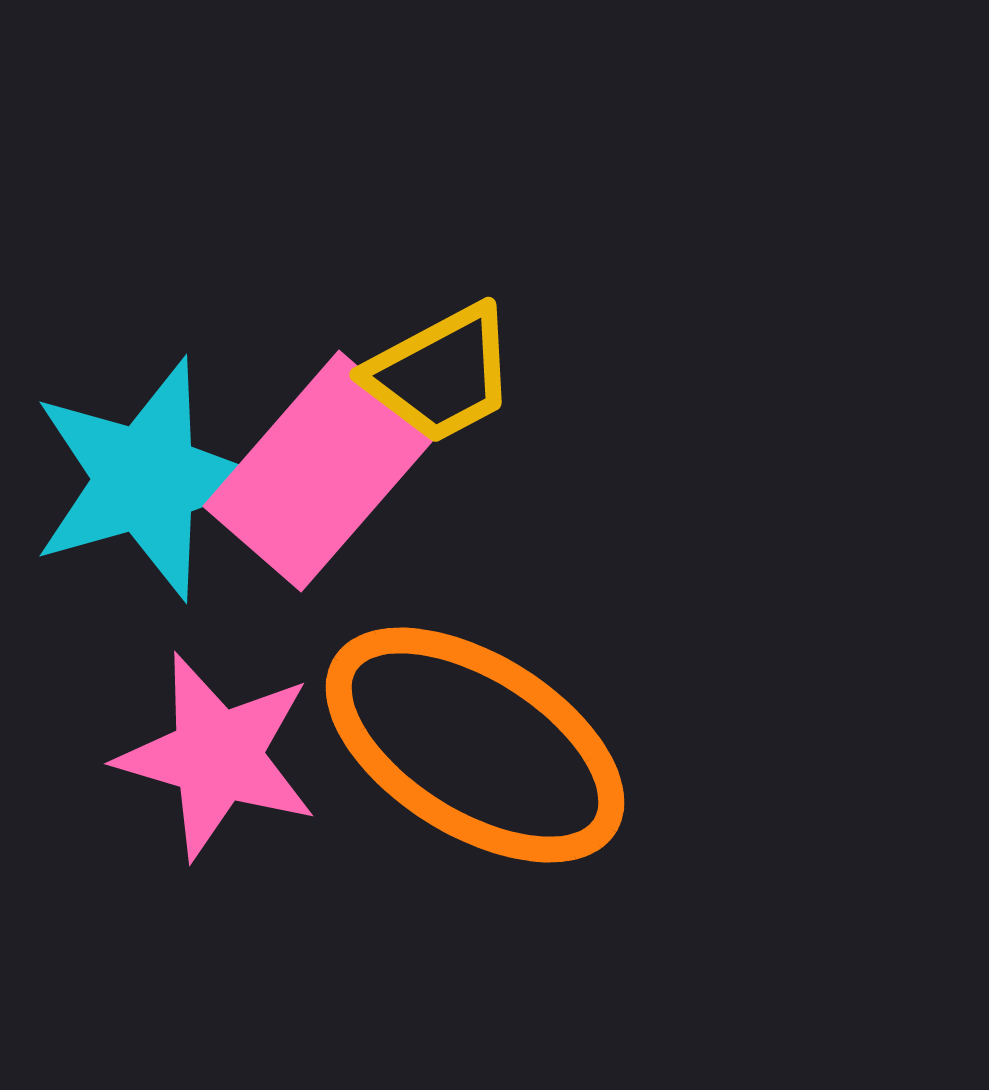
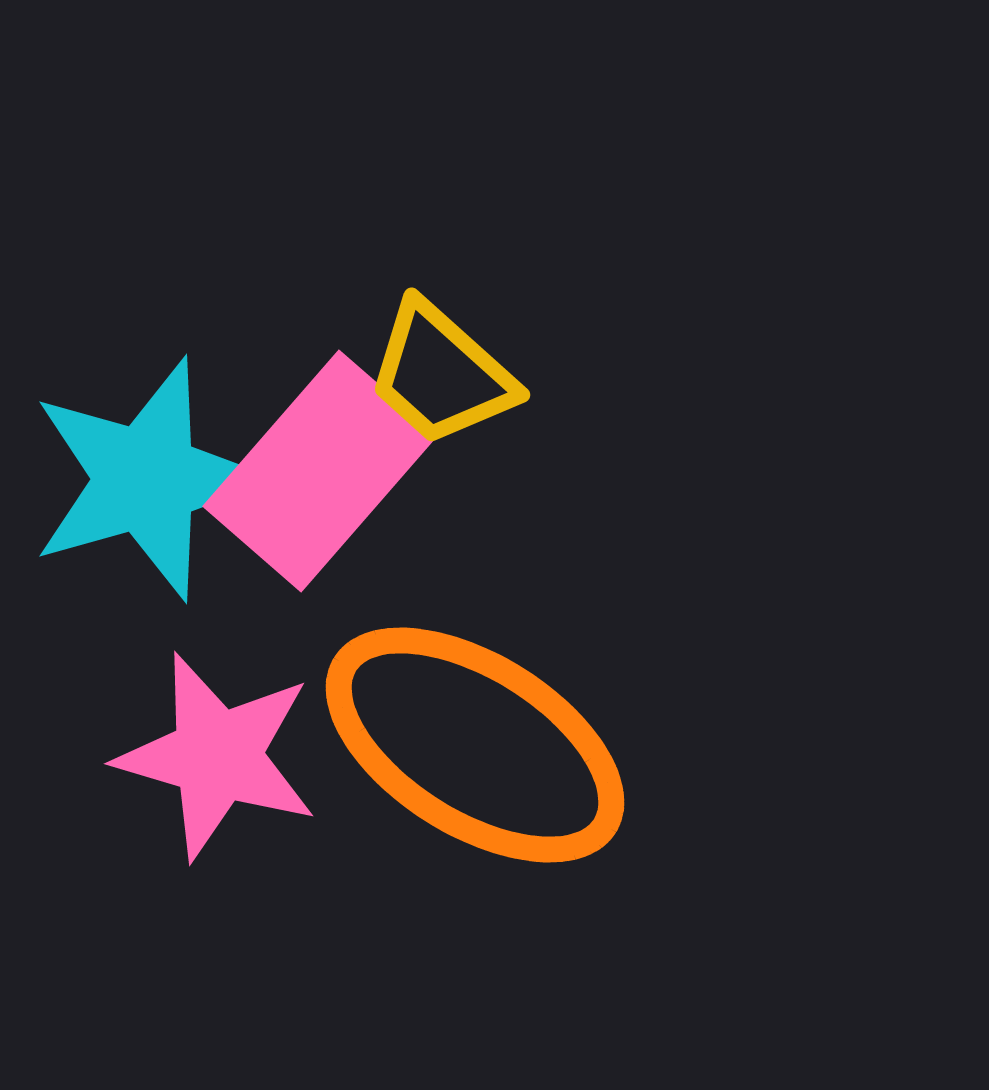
yellow trapezoid: rotated 70 degrees clockwise
